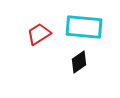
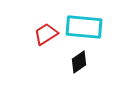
red trapezoid: moved 7 px right
